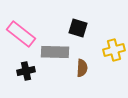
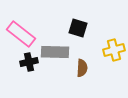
black cross: moved 3 px right, 9 px up
